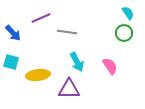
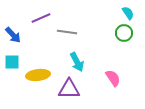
blue arrow: moved 2 px down
cyan square: moved 1 px right; rotated 14 degrees counterclockwise
pink semicircle: moved 3 px right, 12 px down
